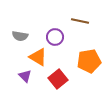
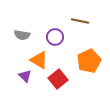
gray semicircle: moved 2 px right, 1 px up
orange triangle: moved 1 px right, 3 px down
orange pentagon: rotated 15 degrees counterclockwise
